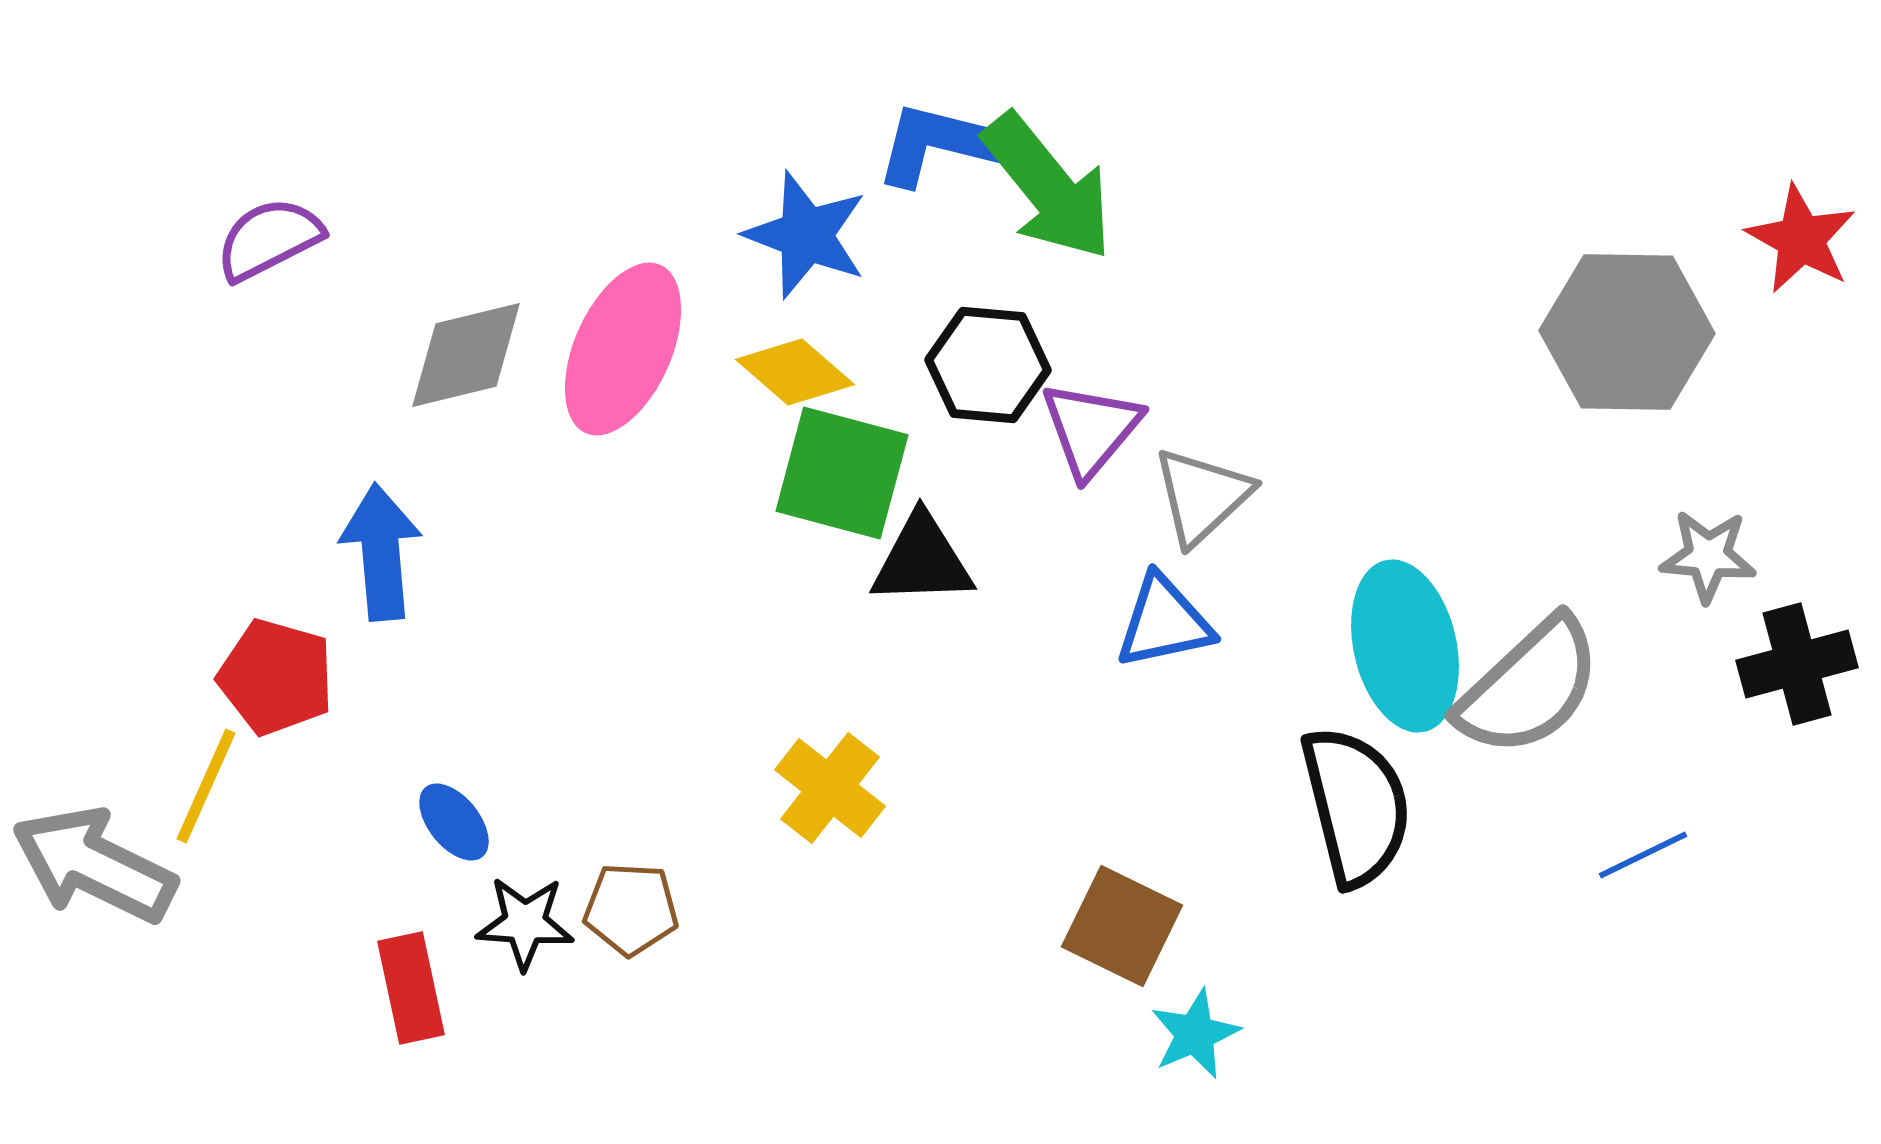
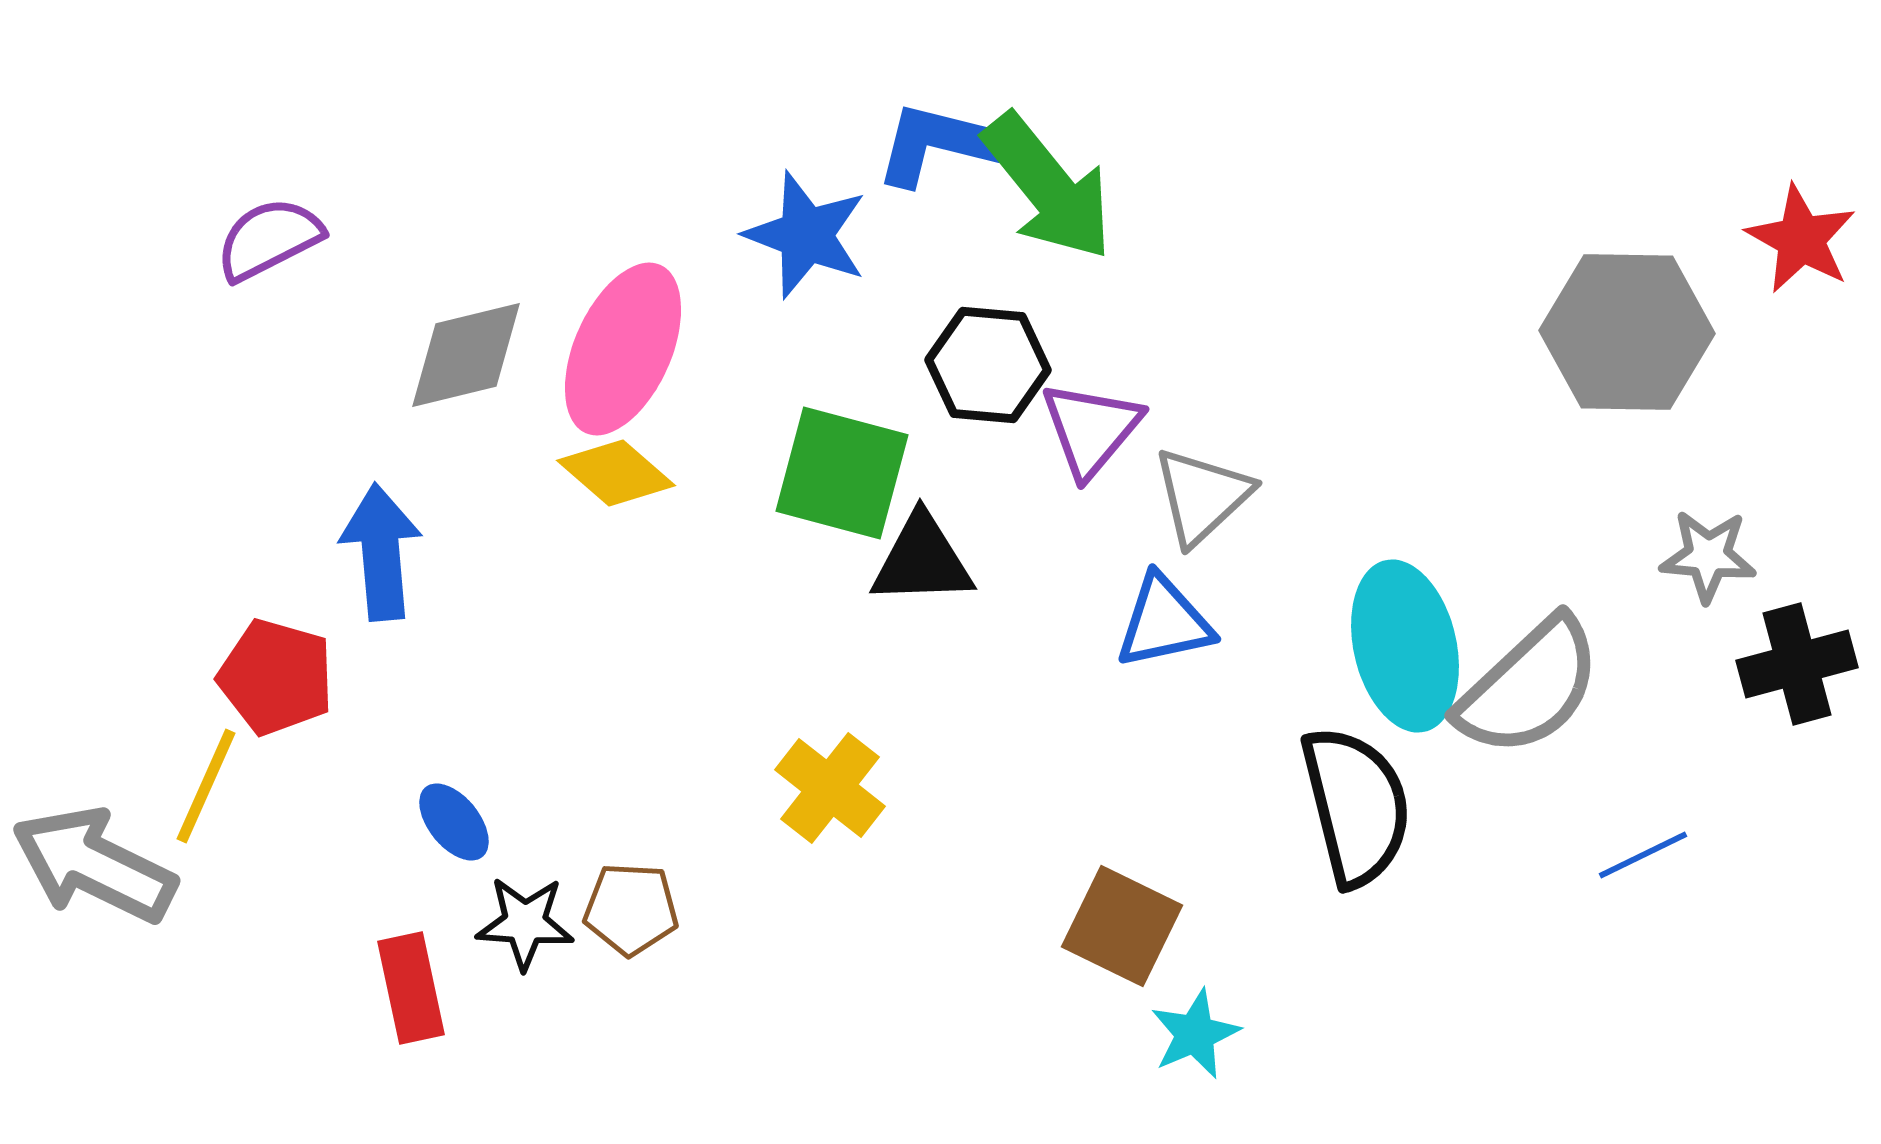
yellow diamond: moved 179 px left, 101 px down
